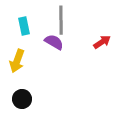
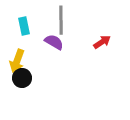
black circle: moved 21 px up
